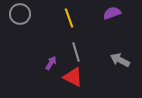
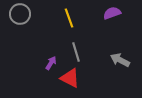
red triangle: moved 3 px left, 1 px down
